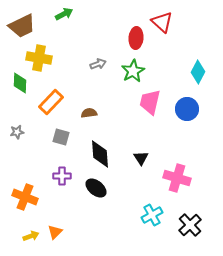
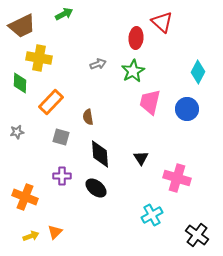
brown semicircle: moved 1 px left, 4 px down; rotated 91 degrees counterclockwise
black cross: moved 7 px right, 10 px down; rotated 10 degrees counterclockwise
